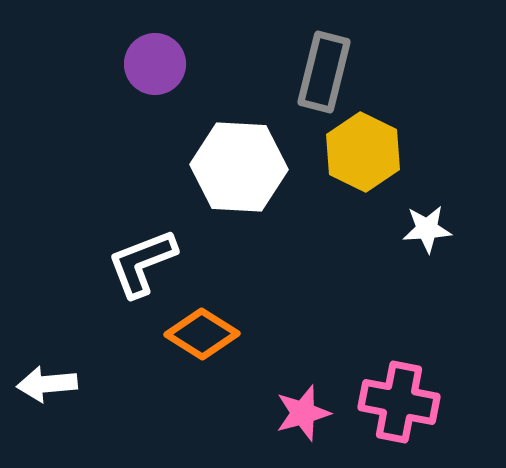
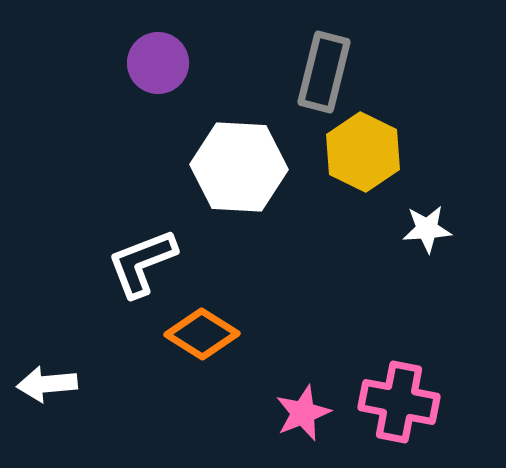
purple circle: moved 3 px right, 1 px up
pink star: rotated 6 degrees counterclockwise
